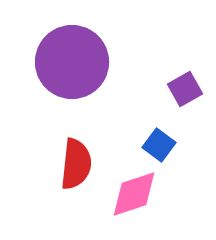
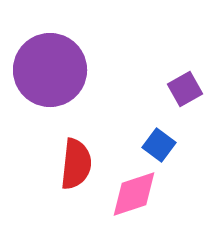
purple circle: moved 22 px left, 8 px down
